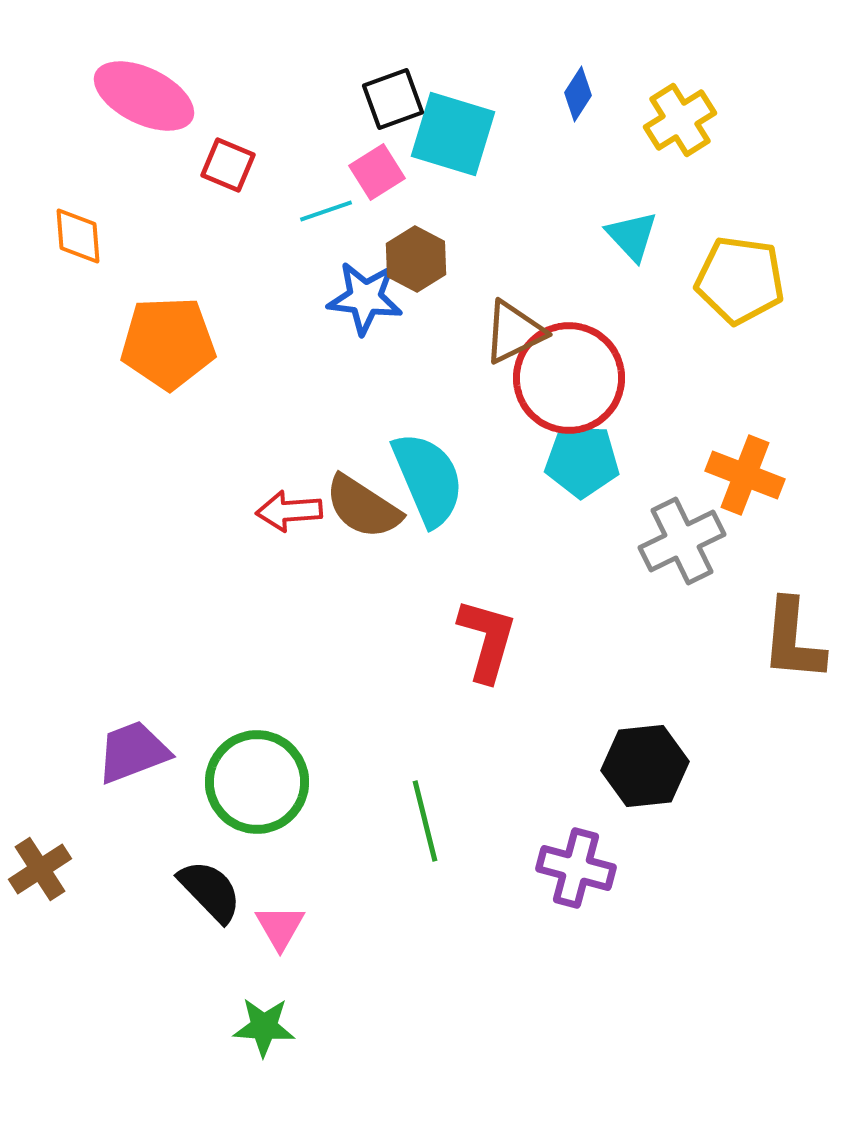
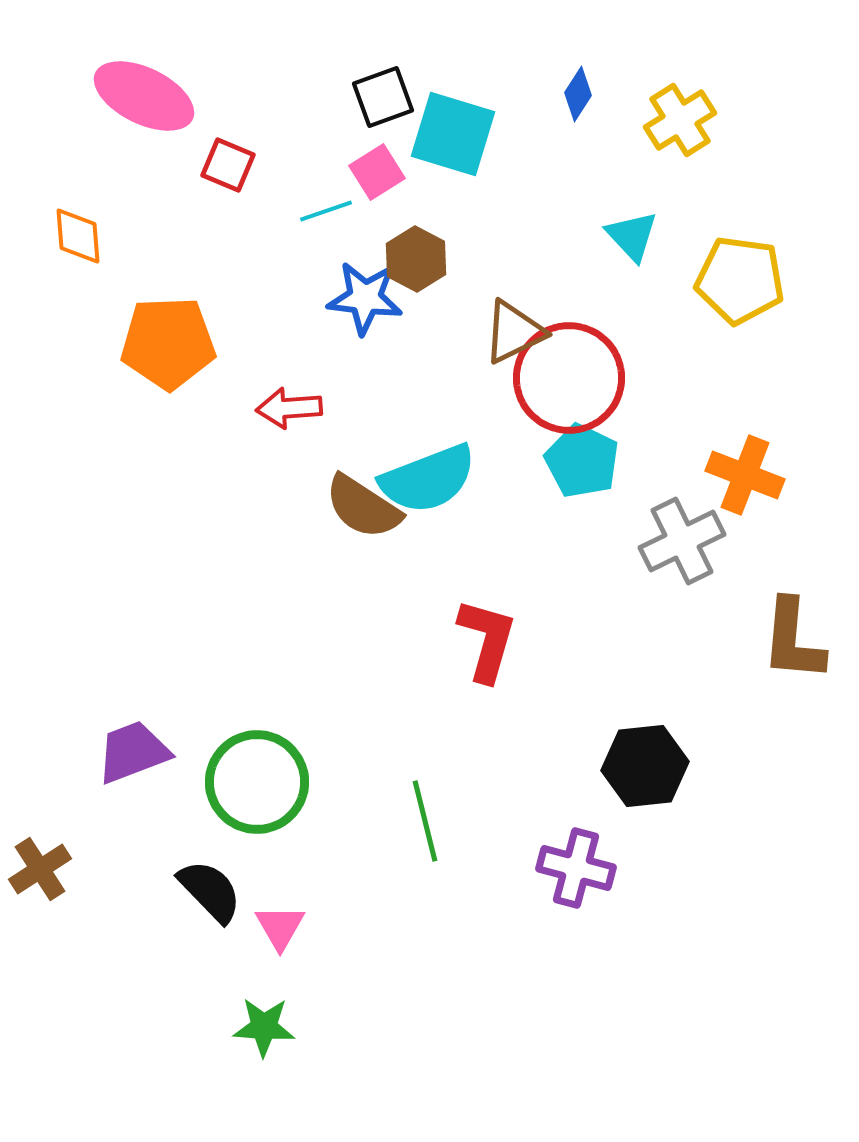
black square: moved 10 px left, 2 px up
cyan pentagon: rotated 24 degrees clockwise
cyan semicircle: rotated 92 degrees clockwise
red arrow: moved 103 px up
